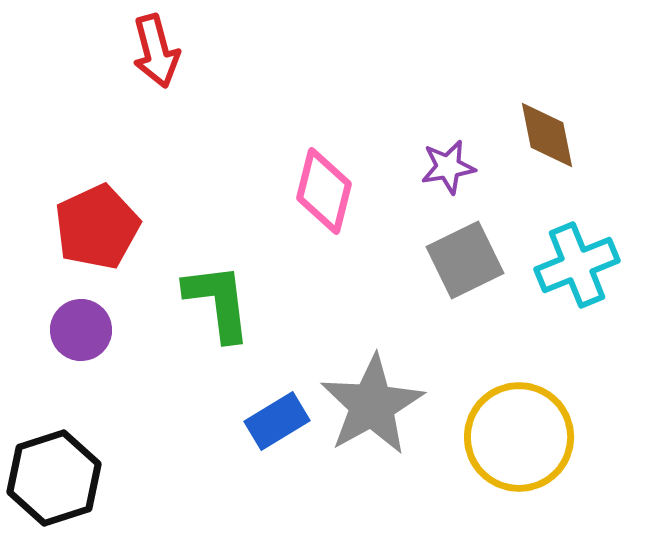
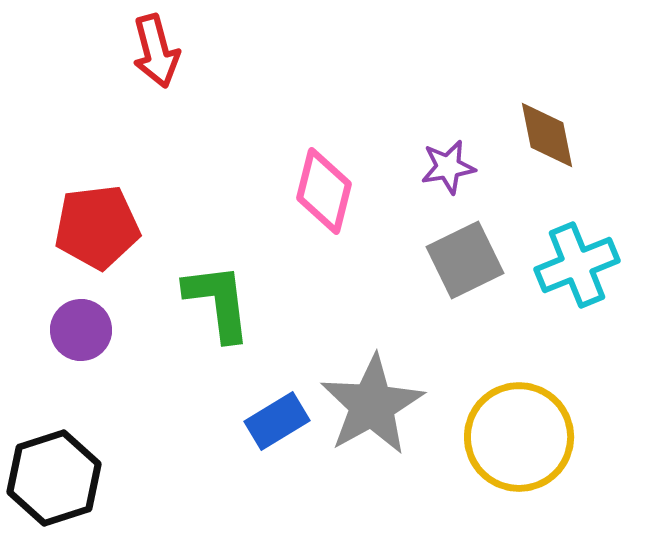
red pentagon: rotated 18 degrees clockwise
